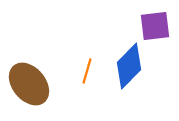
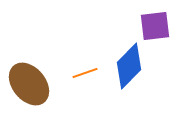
orange line: moved 2 px left, 2 px down; rotated 55 degrees clockwise
